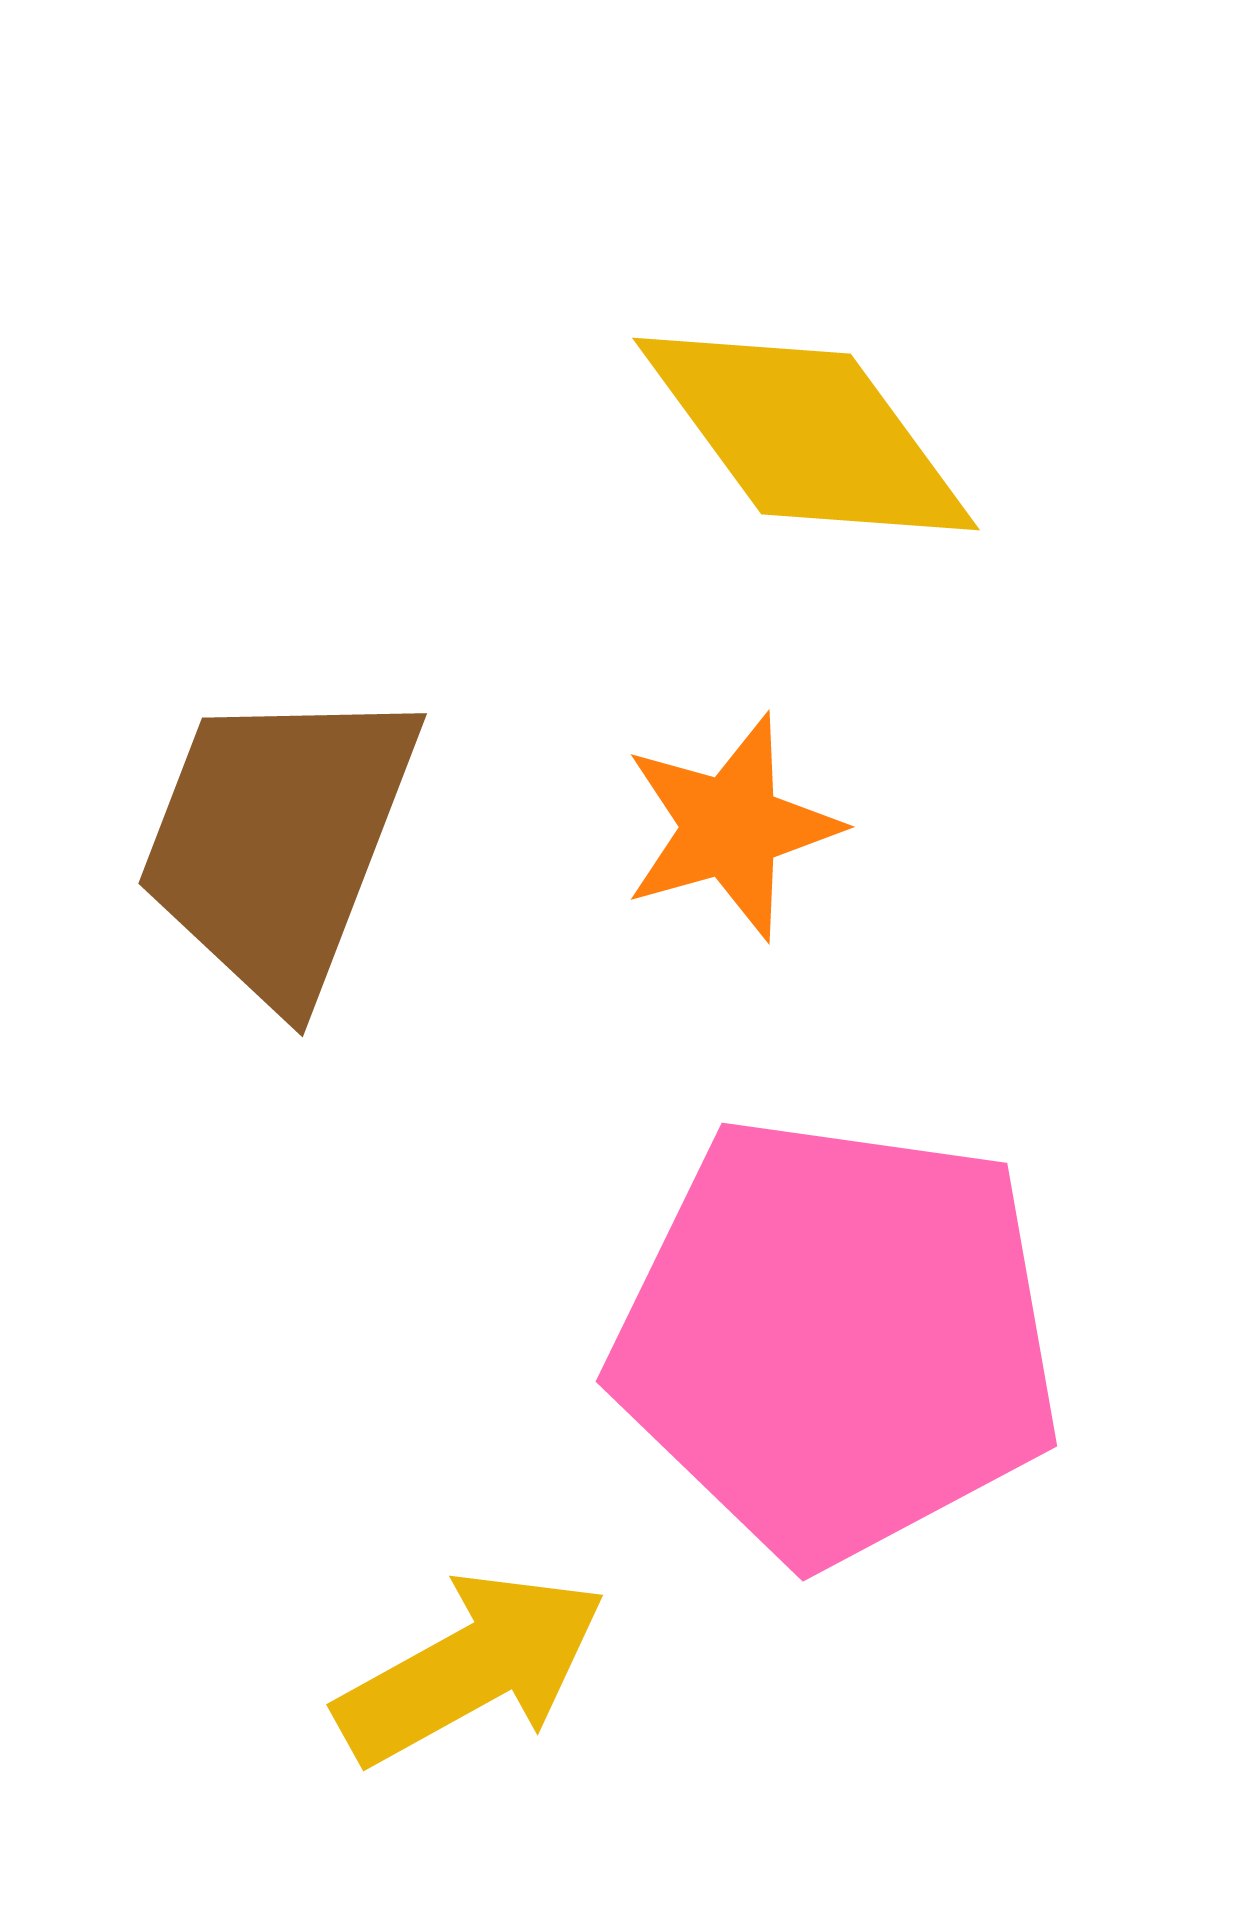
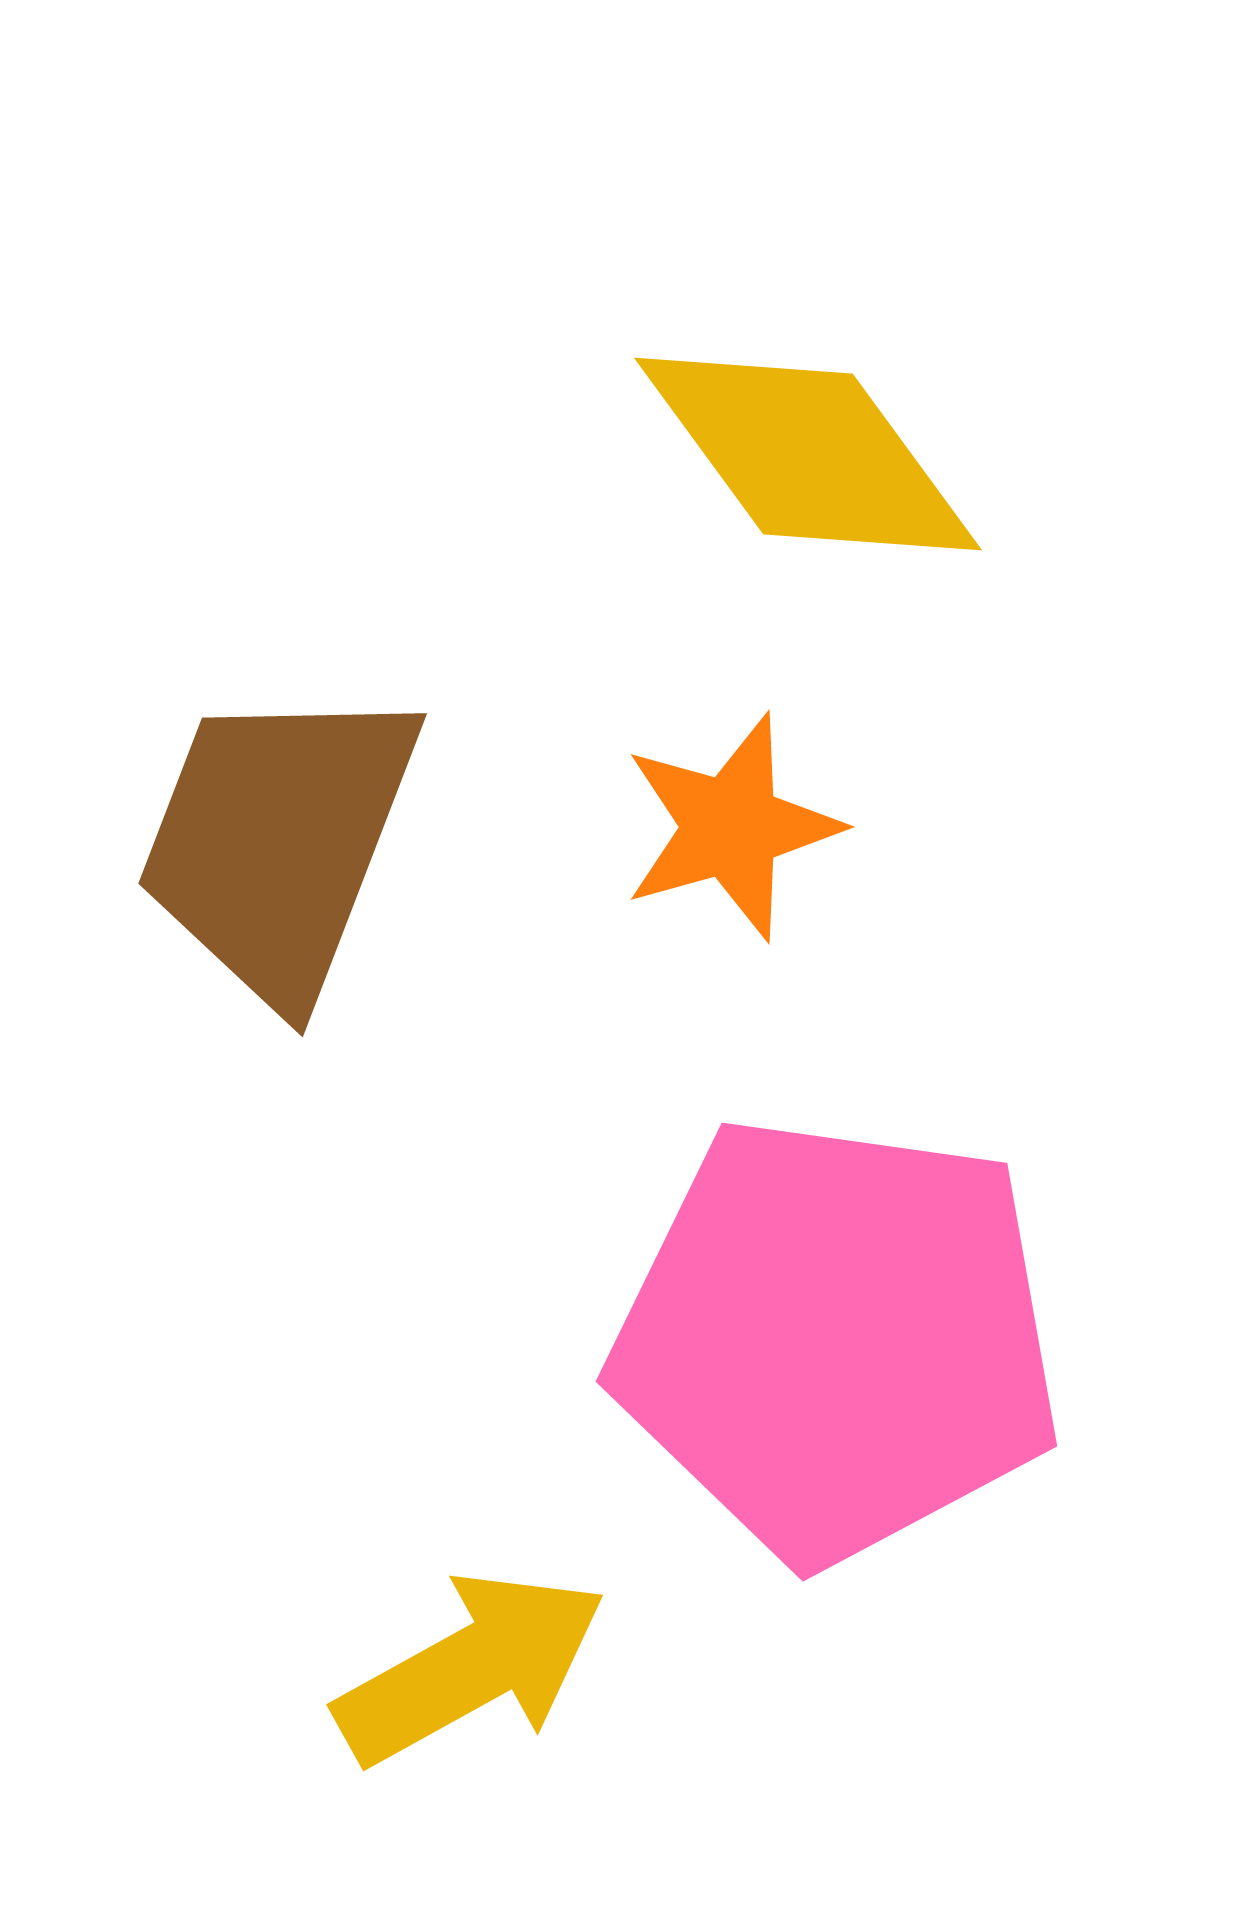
yellow diamond: moved 2 px right, 20 px down
